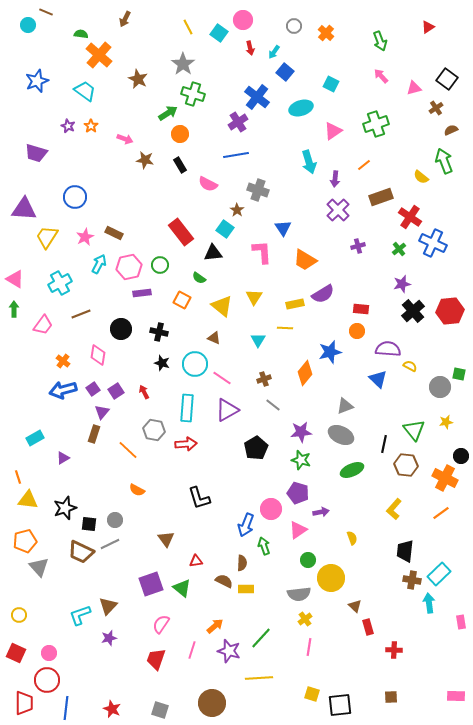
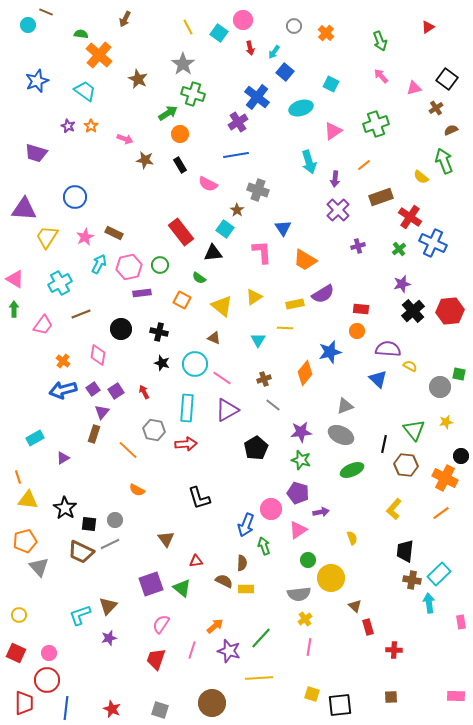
yellow triangle at (254, 297): rotated 24 degrees clockwise
black star at (65, 508): rotated 20 degrees counterclockwise
